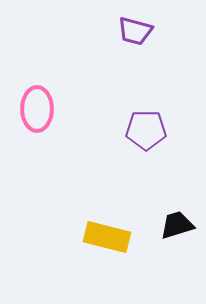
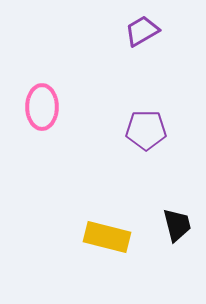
purple trapezoid: moved 7 px right; rotated 135 degrees clockwise
pink ellipse: moved 5 px right, 2 px up
black trapezoid: rotated 93 degrees clockwise
